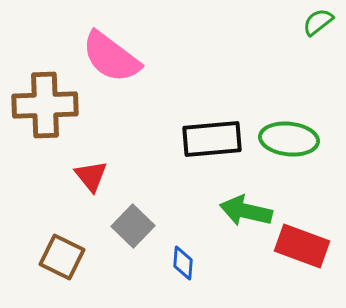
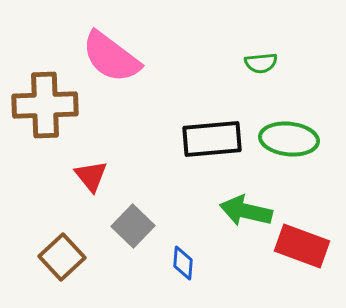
green semicircle: moved 57 px left, 41 px down; rotated 148 degrees counterclockwise
brown square: rotated 21 degrees clockwise
